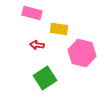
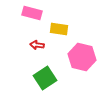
pink hexagon: moved 4 px down
